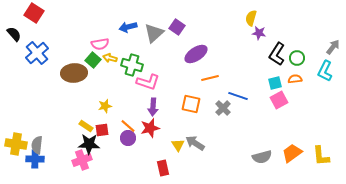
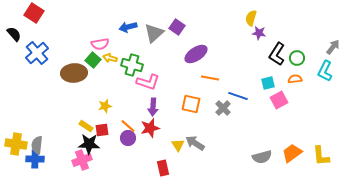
orange line at (210, 78): rotated 24 degrees clockwise
cyan square at (275, 83): moved 7 px left
